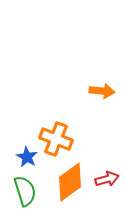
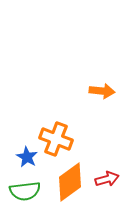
green semicircle: rotated 100 degrees clockwise
